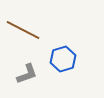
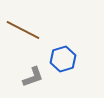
gray L-shape: moved 6 px right, 3 px down
